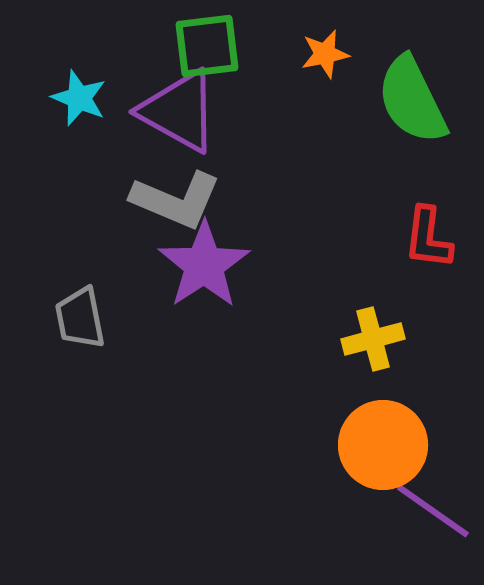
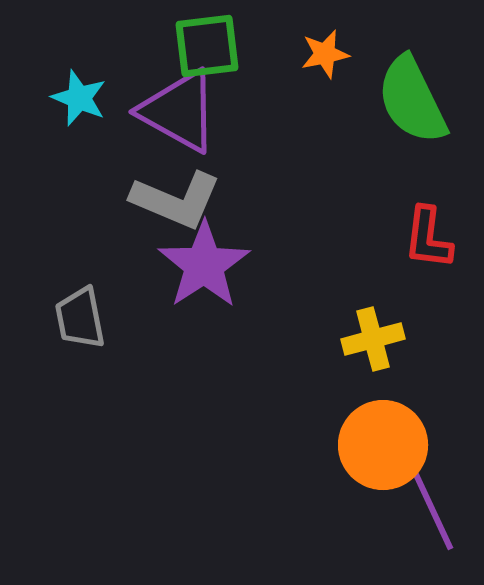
purple line: rotated 30 degrees clockwise
